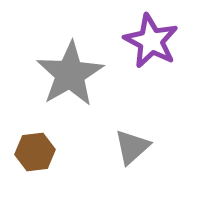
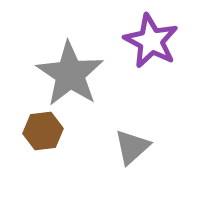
gray star: rotated 8 degrees counterclockwise
brown hexagon: moved 8 px right, 21 px up
